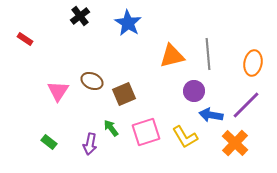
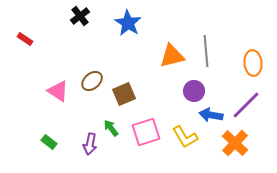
gray line: moved 2 px left, 3 px up
orange ellipse: rotated 15 degrees counterclockwise
brown ellipse: rotated 65 degrees counterclockwise
pink triangle: rotated 30 degrees counterclockwise
